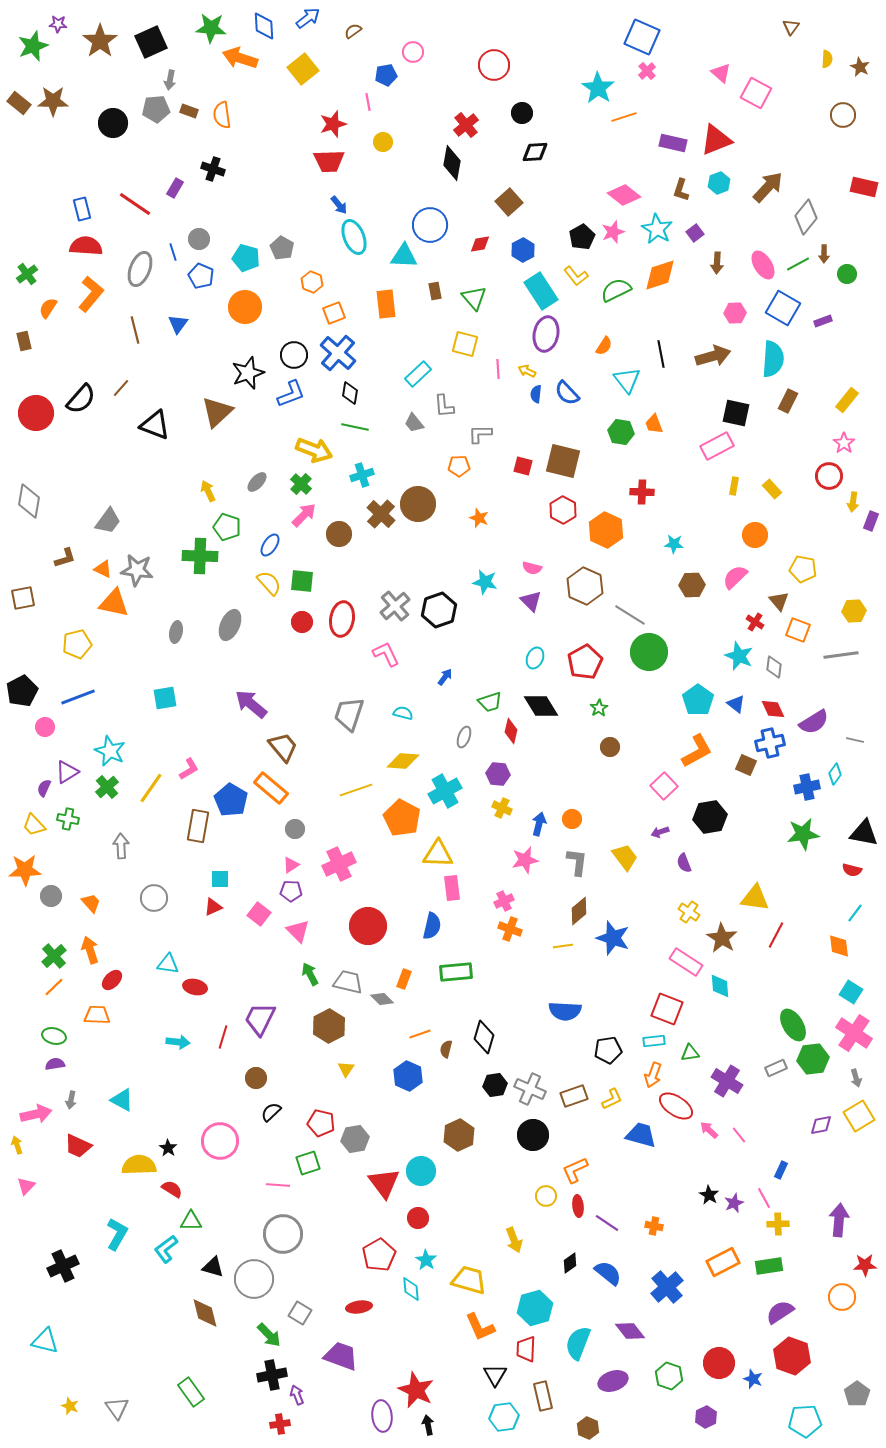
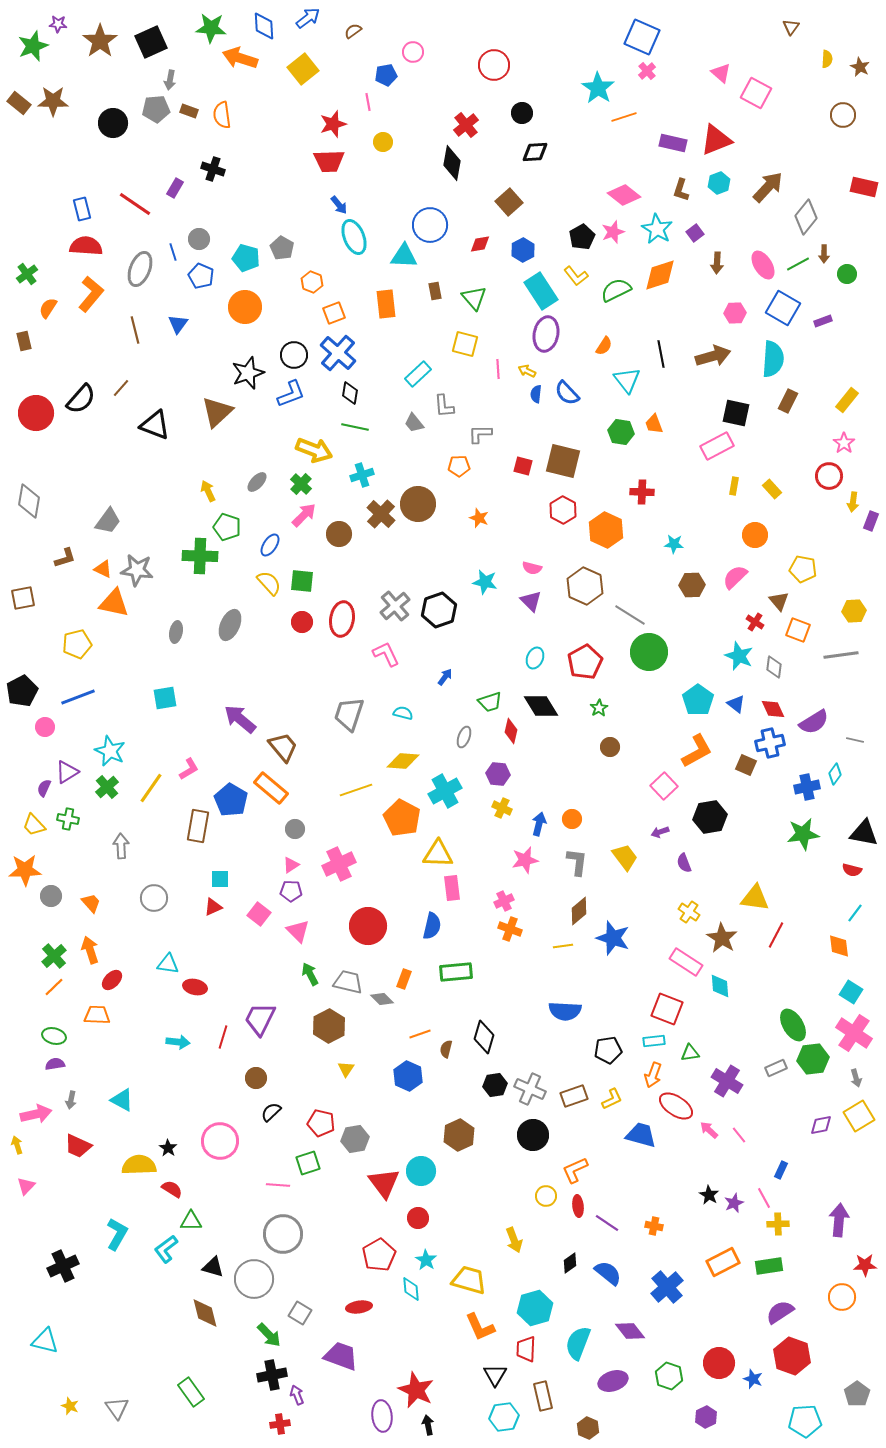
purple arrow at (251, 704): moved 11 px left, 15 px down
